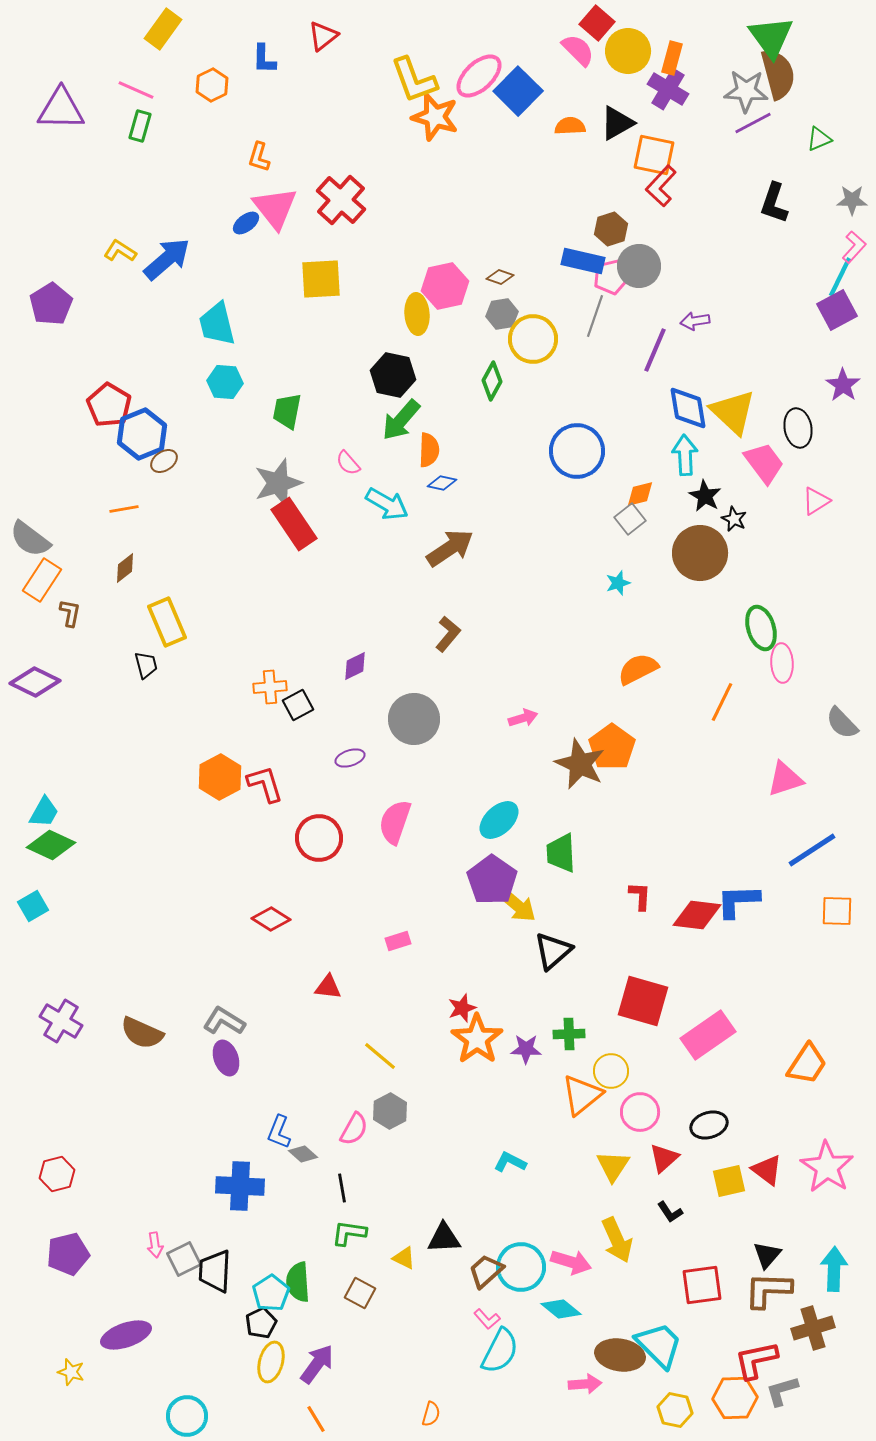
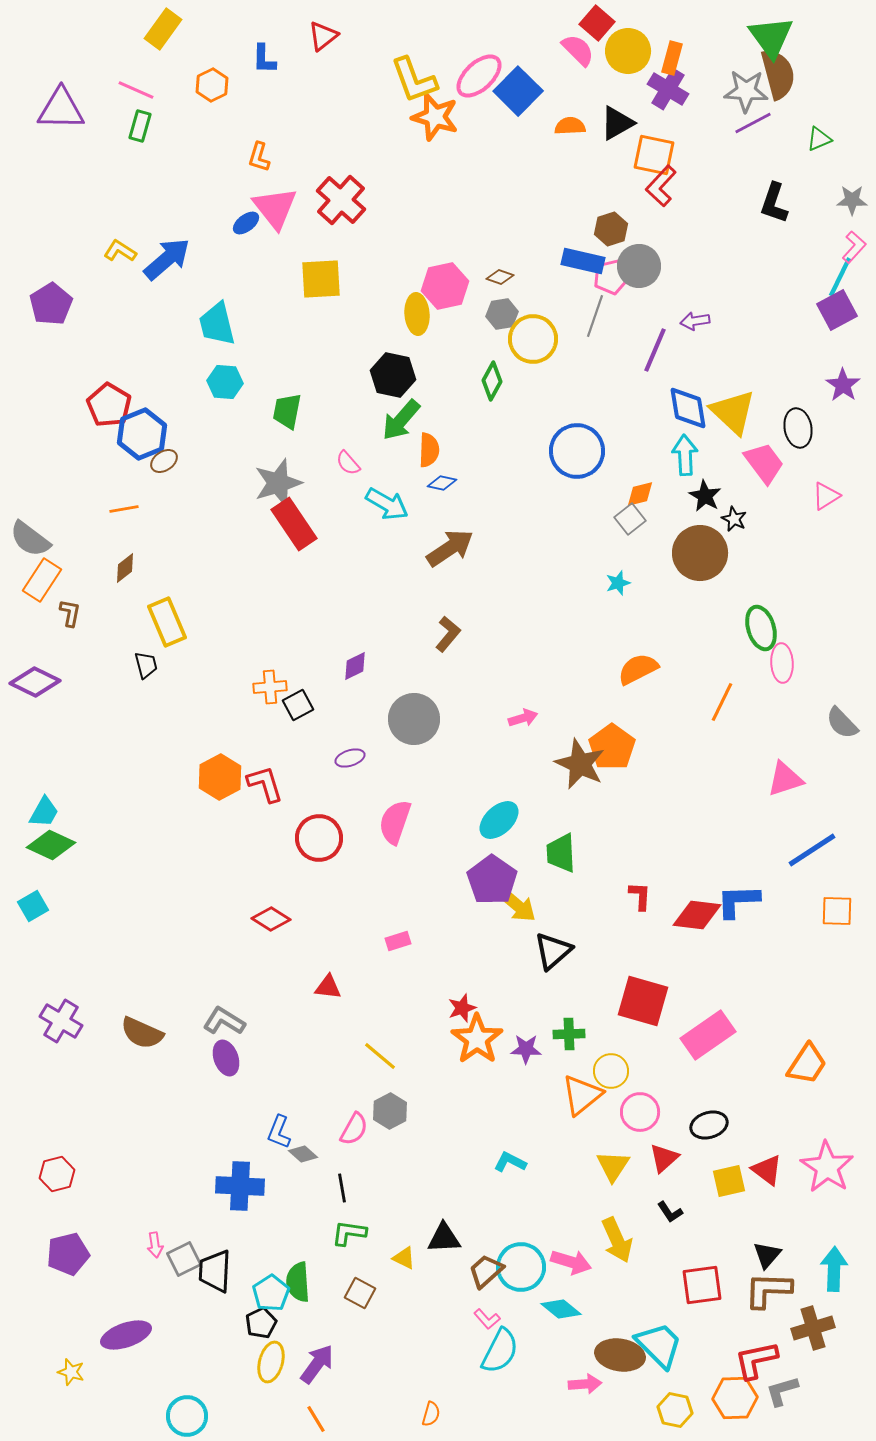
pink triangle at (816, 501): moved 10 px right, 5 px up
